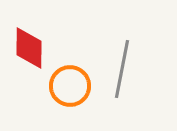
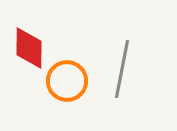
orange circle: moved 3 px left, 5 px up
